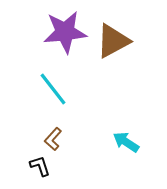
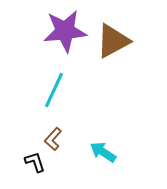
purple star: moved 1 px up
cyan line: moved 1 px right, 1 px down; rotated 63 degrees clockwise
cyan arrow: moved 23 px left, 10 px down
black L-shape: moved 5 px left, 4 px up
